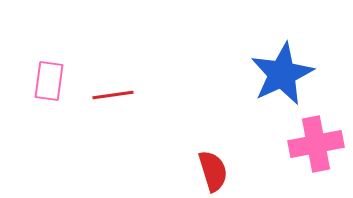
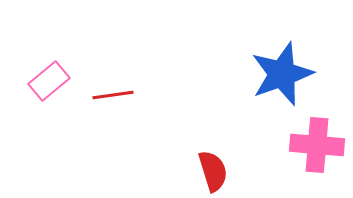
blue star: rotated 6 degrees clockwise
pink rectangle: rotated 42 degrees clockwise
pink cross: moved 1 px right, 1 px down; rotated 16 degrees clockwise
